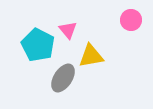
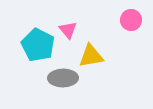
gray ellipse: rotated 56 degrees clockwise
